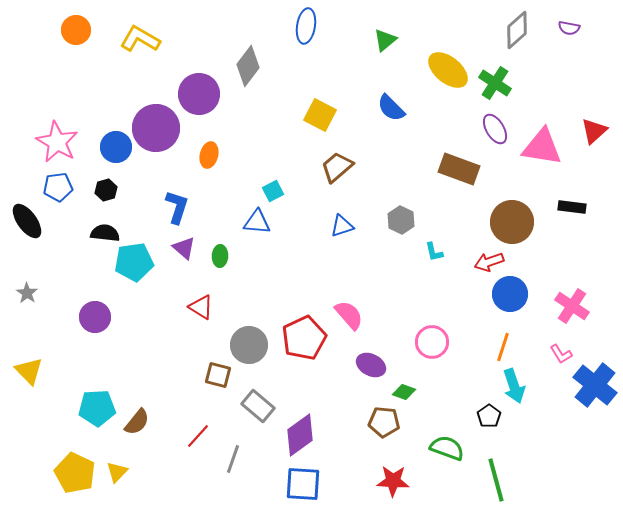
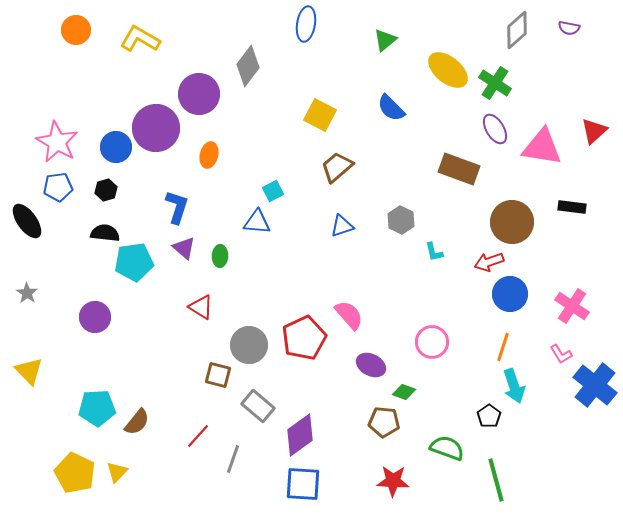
blue ellipse at (306, 26): moved 2 px up
